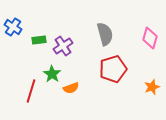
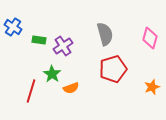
green rectangle: rotated 16 degrees clockwise
